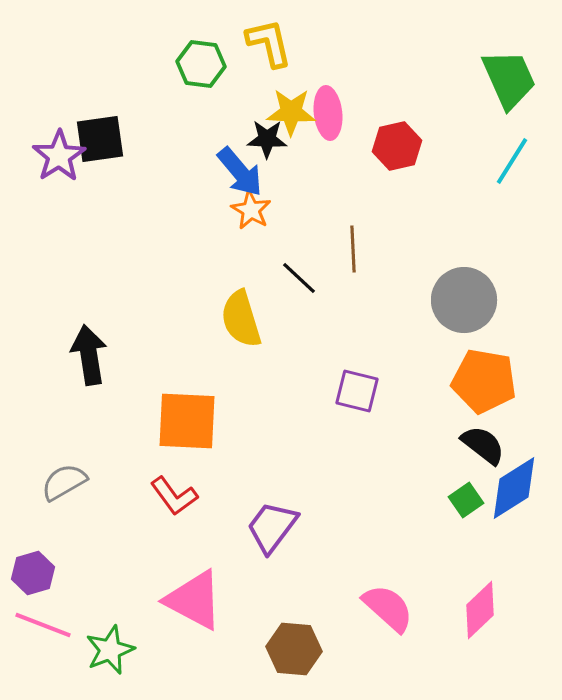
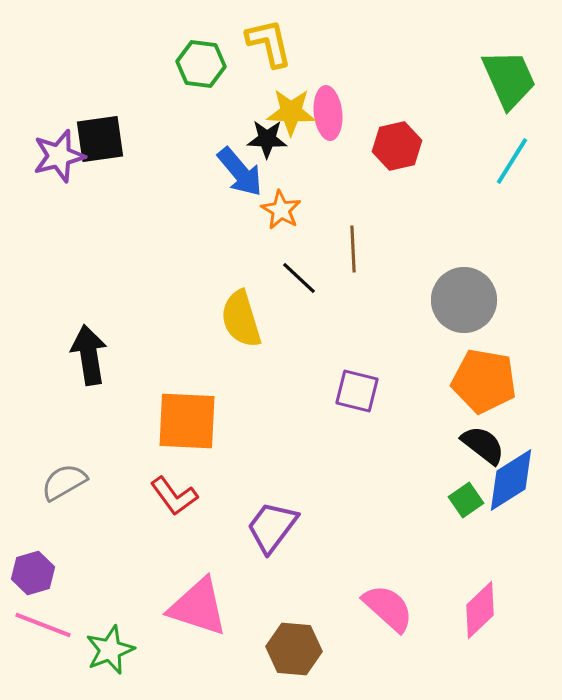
purple star: rotated 18 degrees clockwise
orange star: moved 30 px right
blue diamond: moved 3 px left, 8 px up
pink triangle: moved 4 px right, 7 px down; rotated 10 degrees counterclockwise
